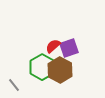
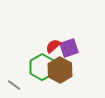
gray line: rotated 16 degrees counterclockwise
